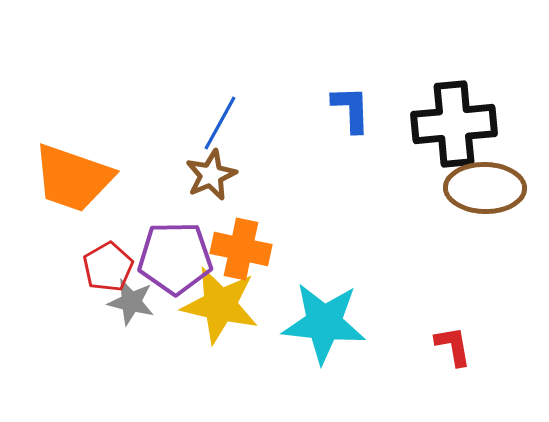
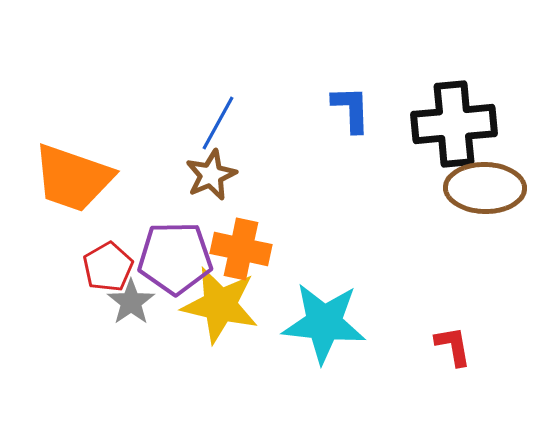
blue line: moved 2 px left
gray star: rotated 24 degrees clockwise
